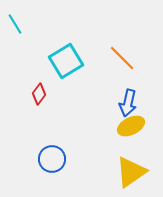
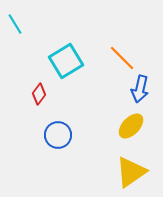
blue arrow: moved 12 px right, 14 px up
yellow ellipse: rotated 20 degrees counterclockwise
blue circle: moved 6 px right, 24 px up
